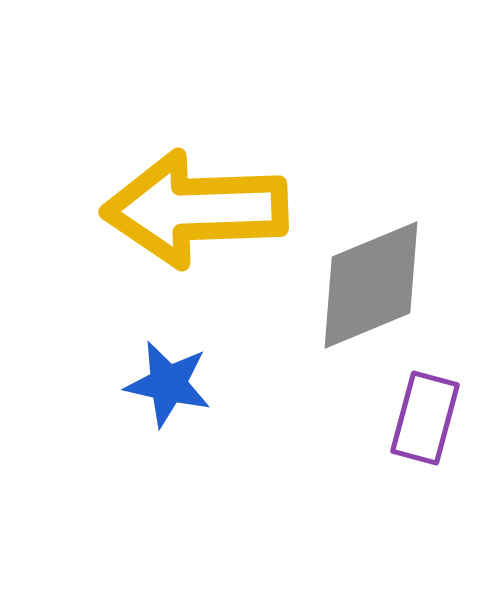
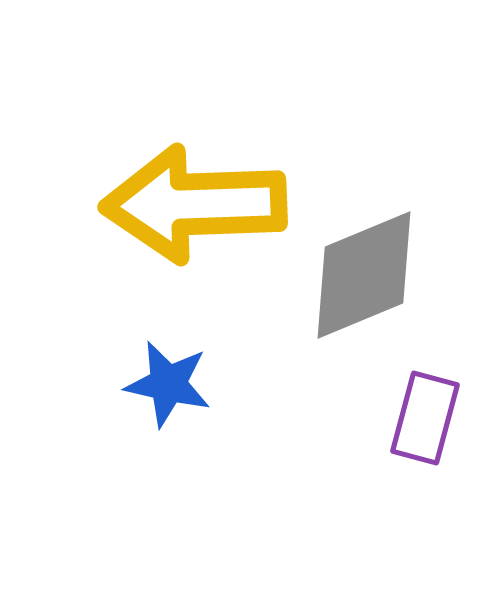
yellow arrow: moved 1 px left, 5 px up
gray diamond: moved 7 px left, 10 px up
